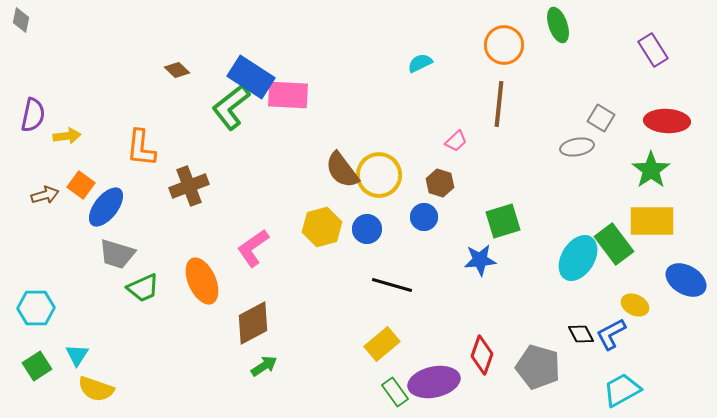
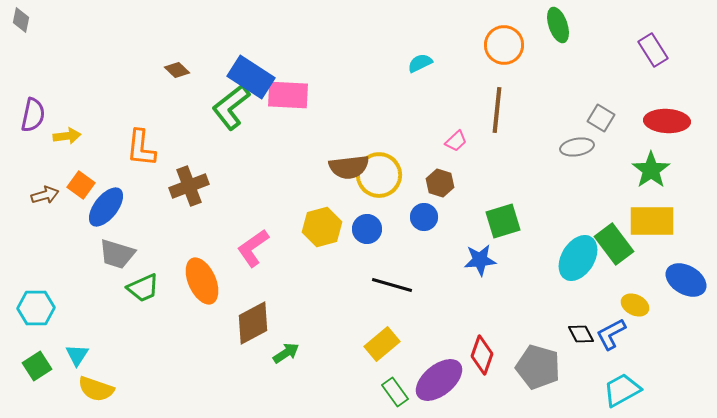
brown line at (499, 104): moved 2 px left, 6 px down
brown semicircle at (342, 170): moved 7 px right, 3 px up; rotated 60 degrees counterclockwise
green arrow at (264, 366): moved 22 px right, 13 px up
purple ellipse at (434, 382): moved 5 px right, 2 px up; rotated 27 degrees counterclockwise
